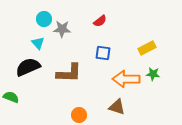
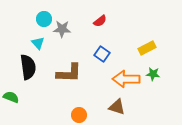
blue square: moved 1 px left, 1 px down; rotated 28 degrees clockwise
black semicircle: rotated 105 degrees clockwise
